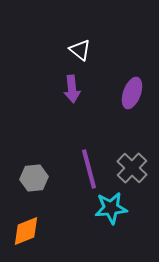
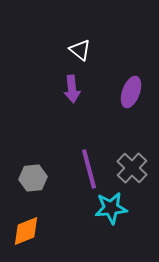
purple ellipse: moved 1 px left, 1 px up
gray hexagon: moved 1 px left
